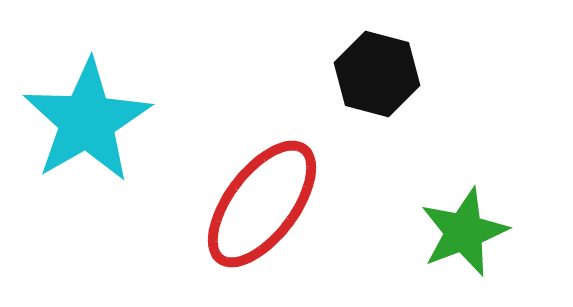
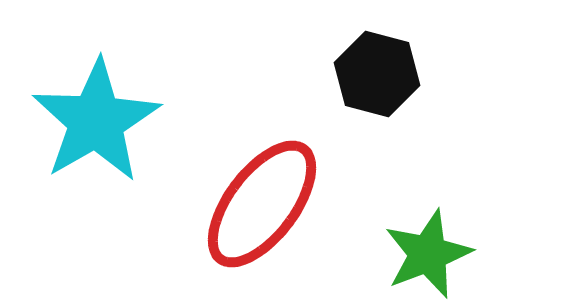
cyan star: moved 9 px right
green star: moved 36 px left, 22 px down
